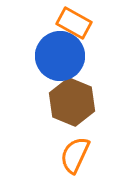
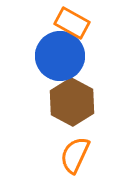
orange rectangle: moved 2 px left
brown hexagon: rotated 6 degrees clockwise
